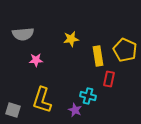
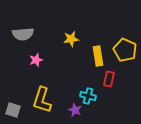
pink star: rotated 16 degrees counterclockwise
